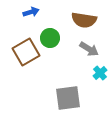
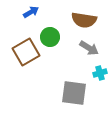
blue arrow: rotated 14 degrees counterclockwise
green circle: moved 1 px up
gray arrow: moved 1 px up
cyan cross: rotated 24 degrees clockwise
gray square: moved 6 px right, 5 px up; rotated 16 degrees clockwise
